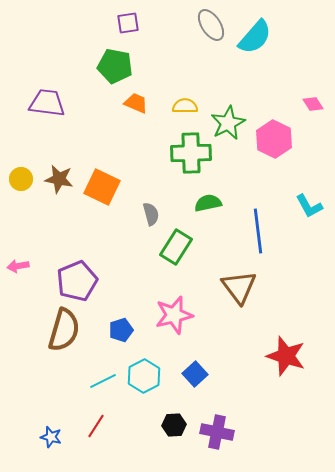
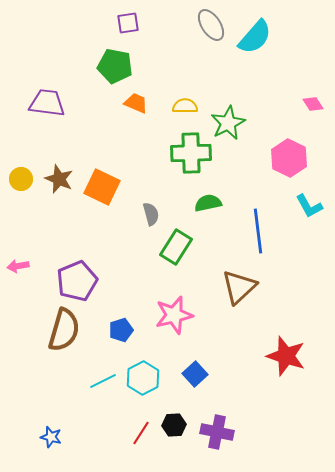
pink hexagon: moved 15 px right, 19 px down
brown star: rotated 12 degrees clockwise
brown triangle: rotated 24 degrees clockwise
cyan hexagon: moved 1 px left, 2 px down
red line: moved 45 px right, 7 px down
